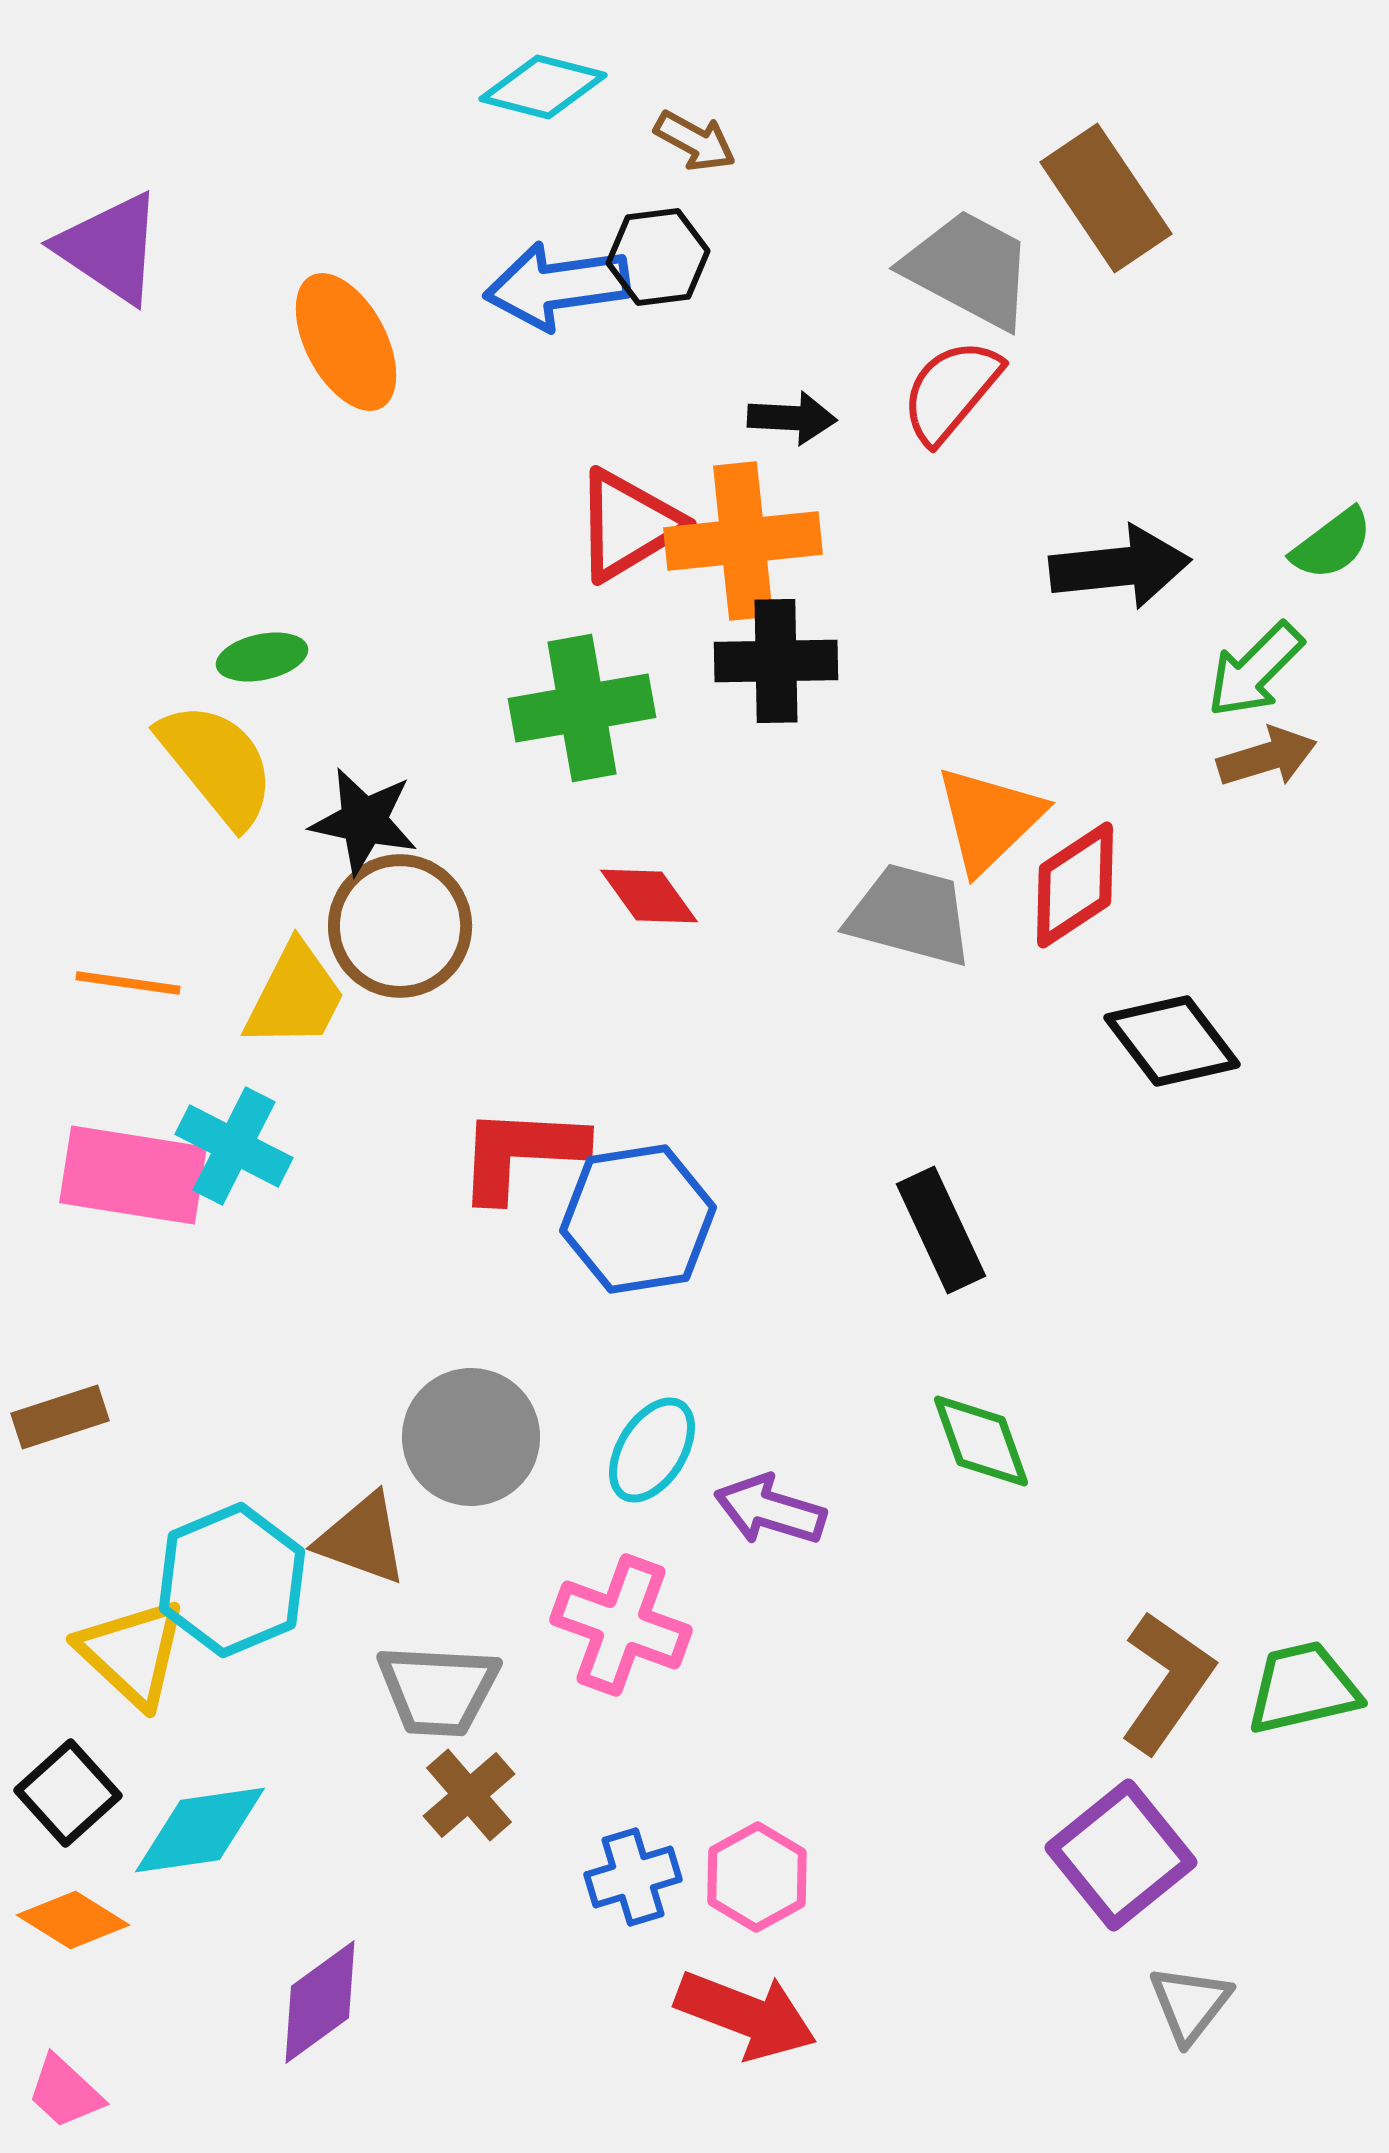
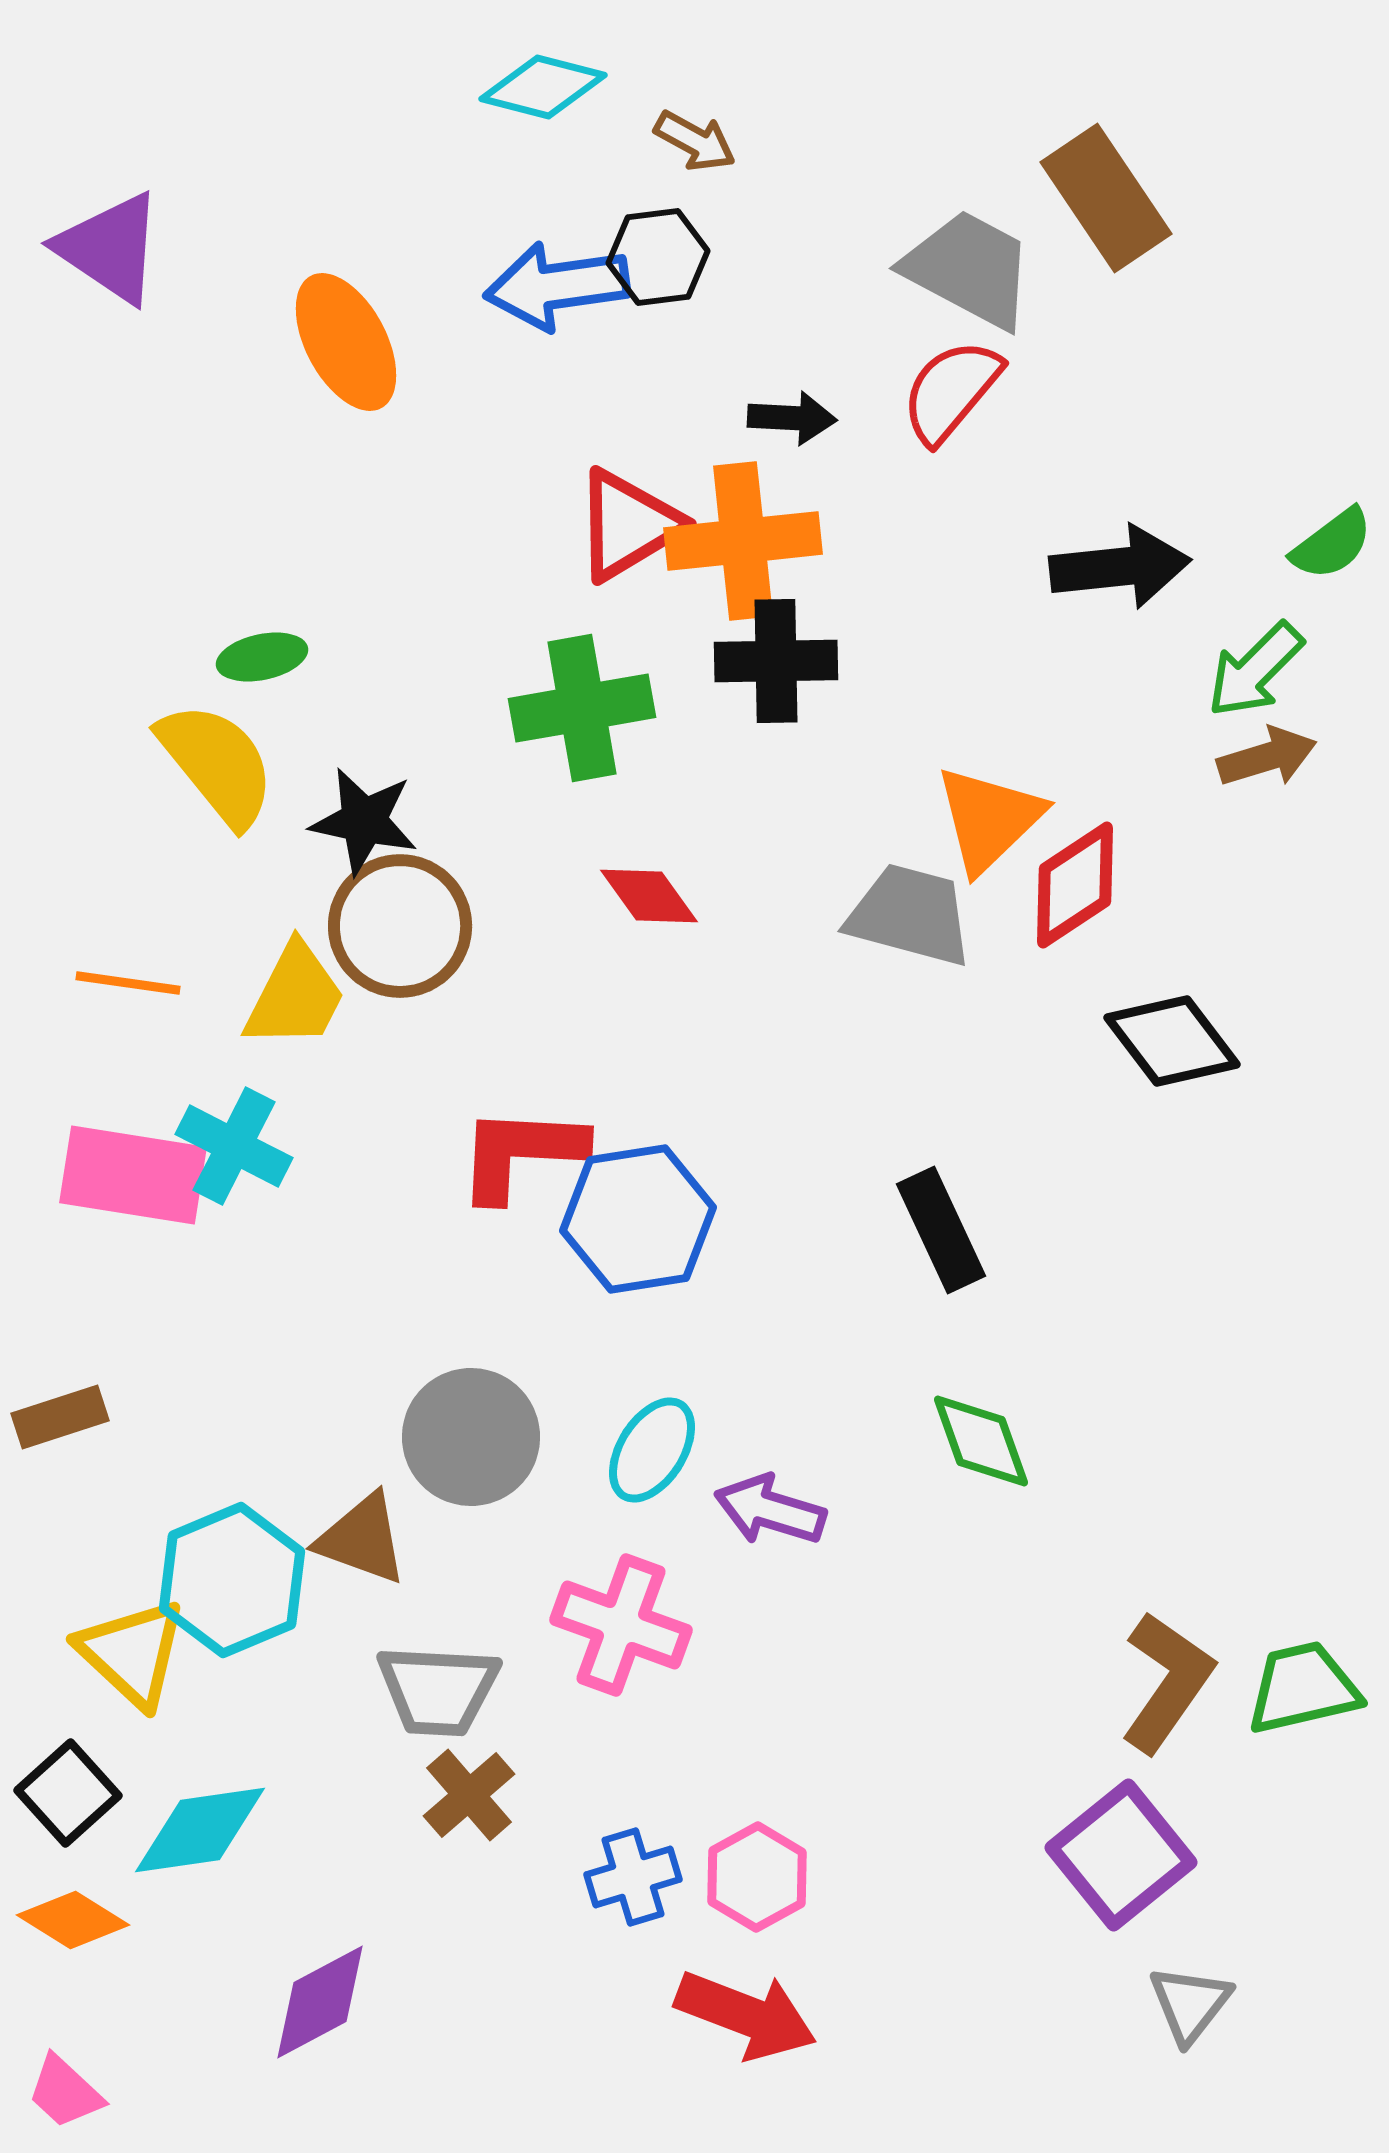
purple diamond at (320, 2002): rotated 8 degrees clockwise
